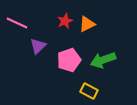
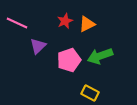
green arrow: moved 3 px left, 4 px up
yellow rectangle: moved 1 px right, 2 px down
